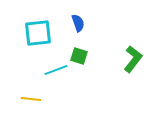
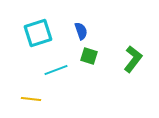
blue semicircle: moved 3 px right, 8 px down
cyan square: rotated 12 degrees counterclockwise
green square: moved 10 px right
